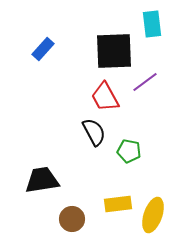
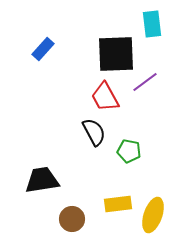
black square: moved 2 px right, 3 px down
